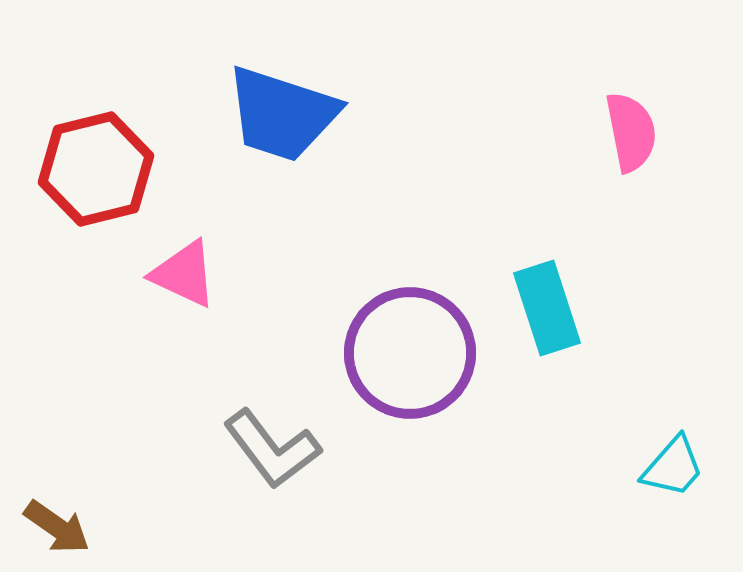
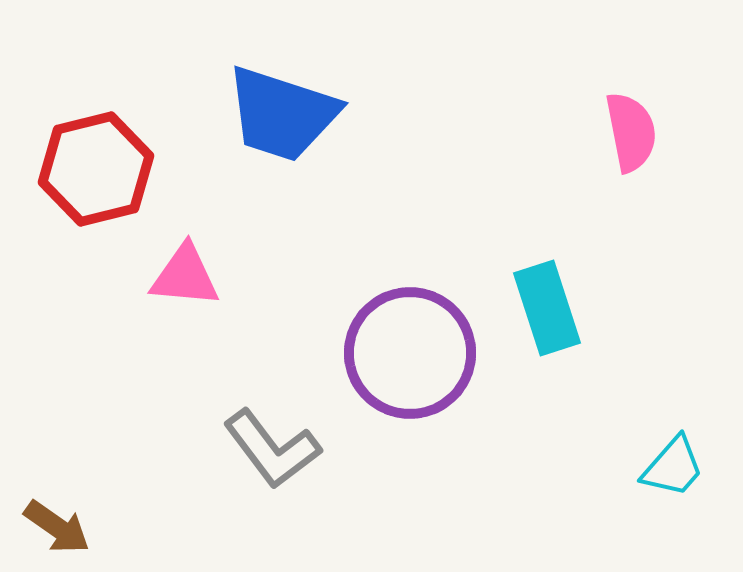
pink triangle: moved 1 px right, 2 px down; rotated 20 degrees counterclockwise
